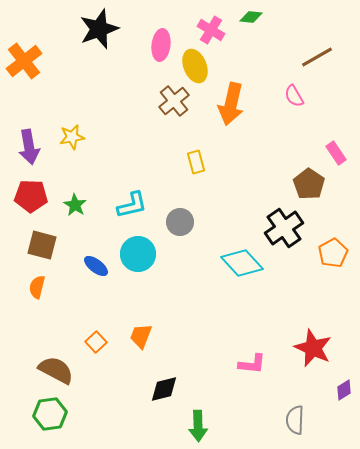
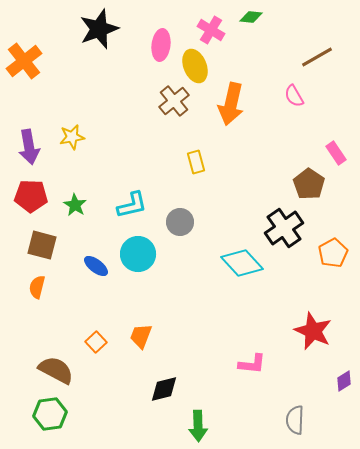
red star: moved 17 px up
purple diamond: moved 9 px up
